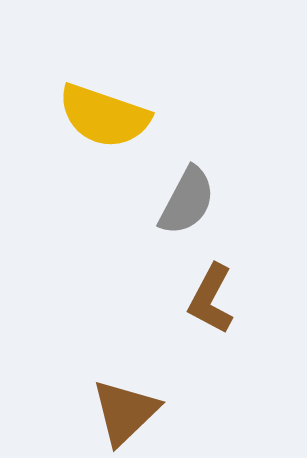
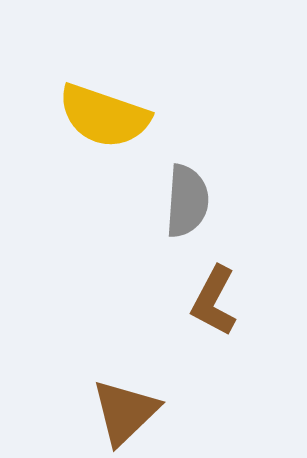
gray semicircle: rotated 24 degrees counterclockwise
brown L-shape: moved 3 px right, 2 px down
